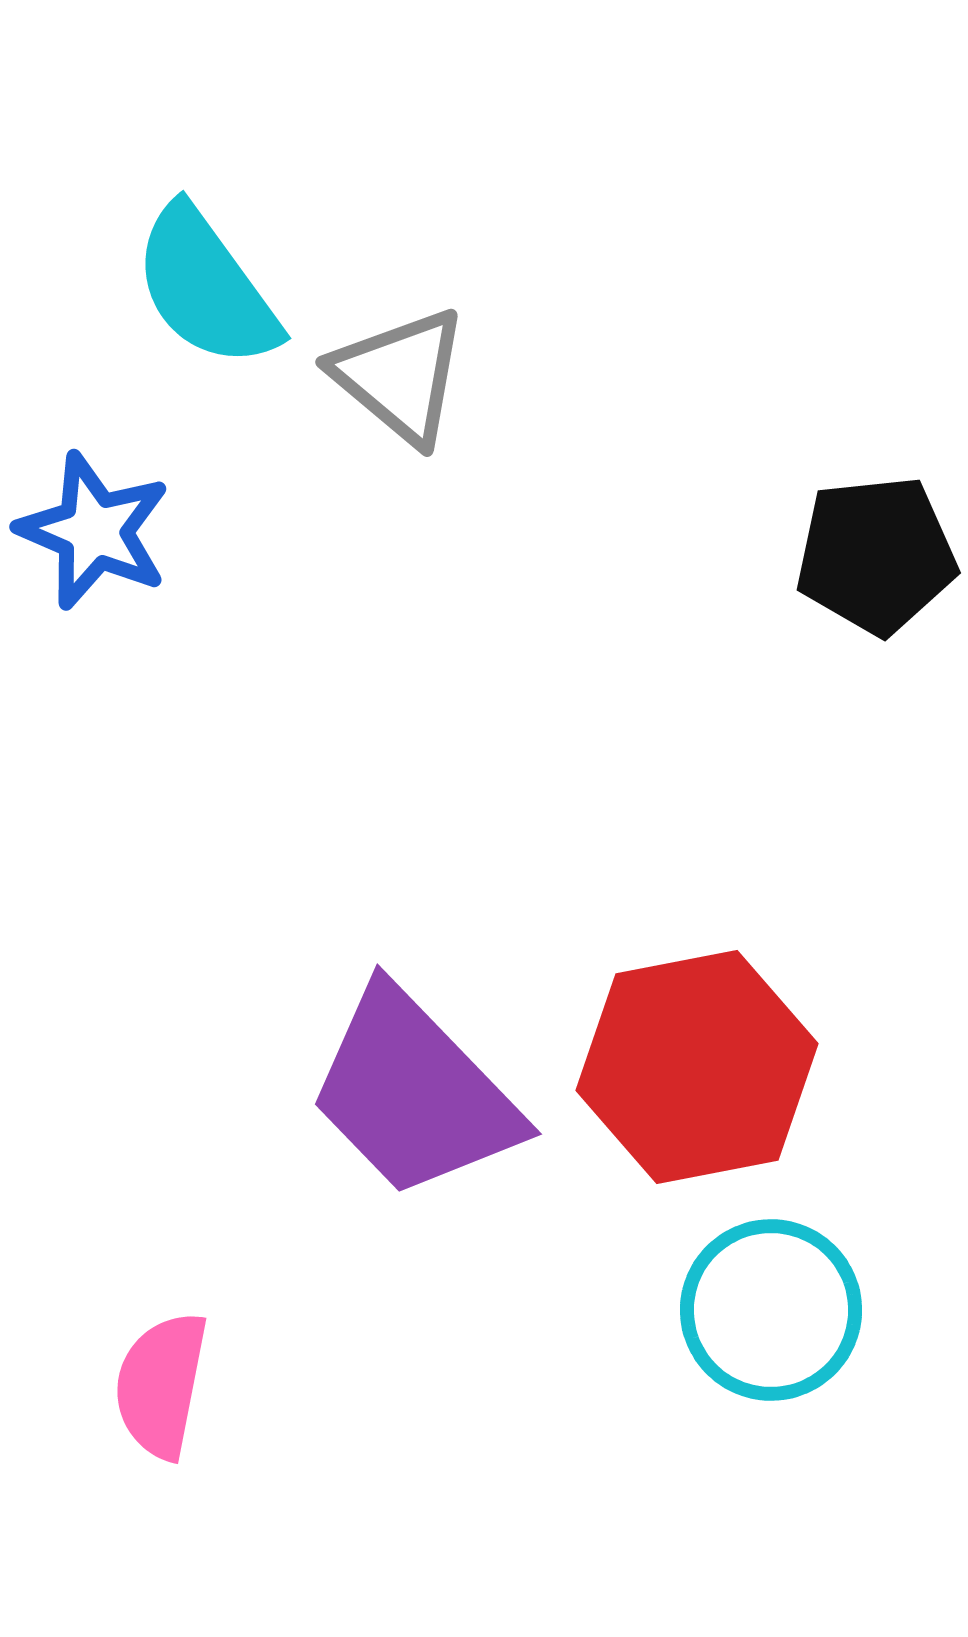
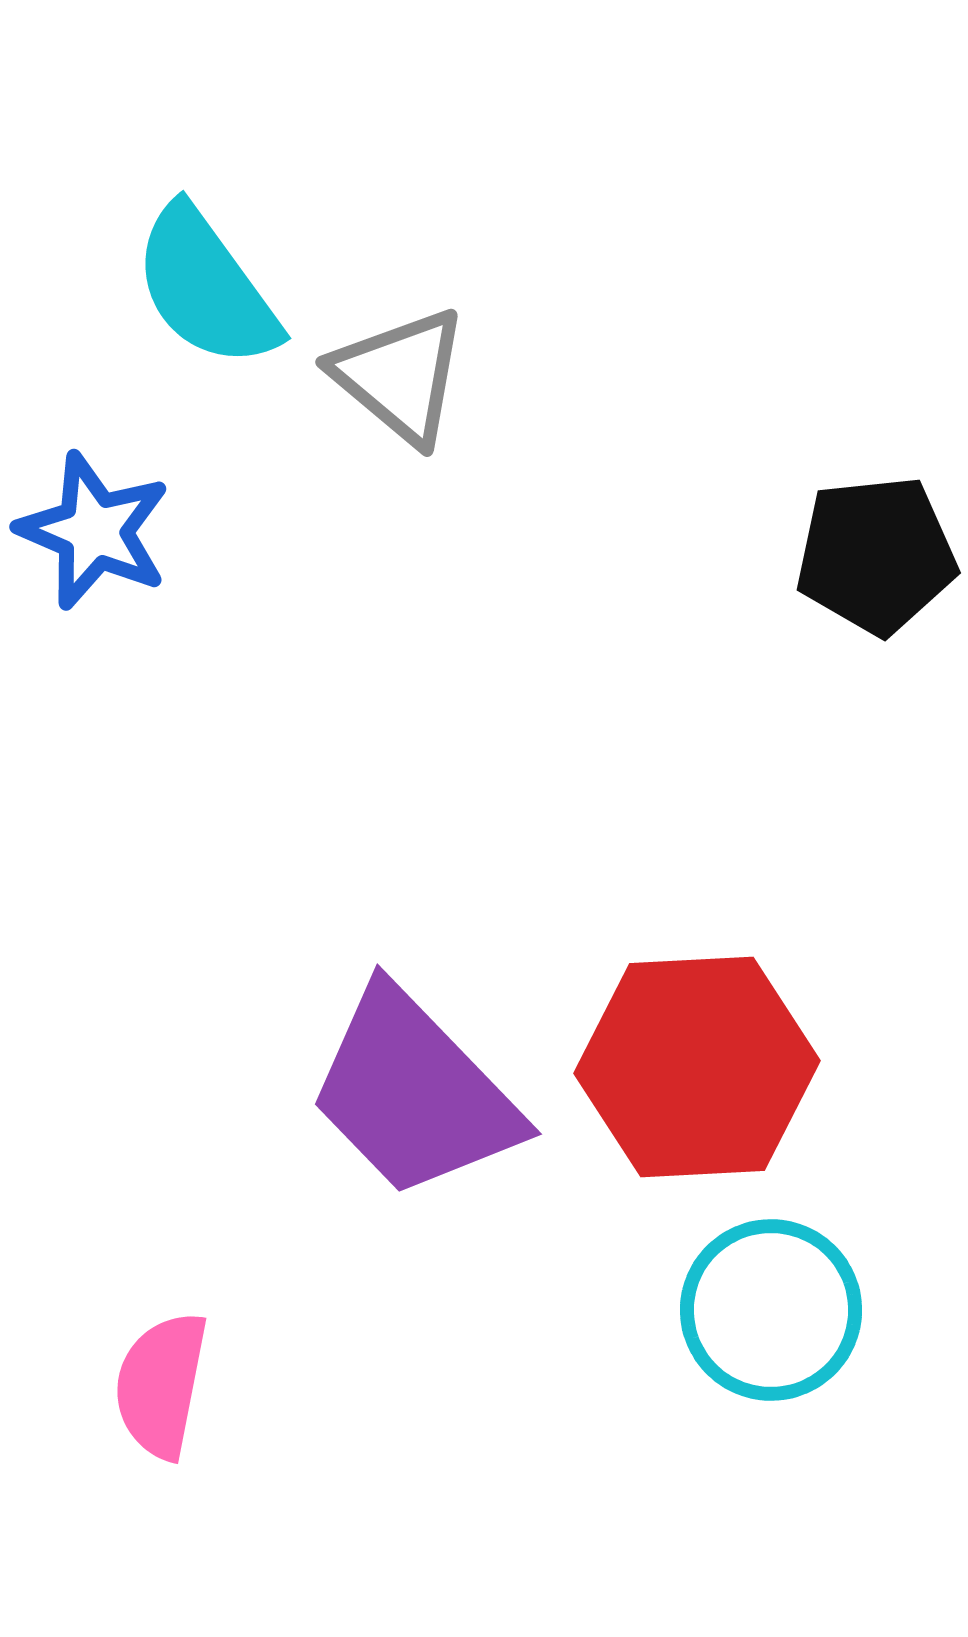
red hexagon: rotated 8 degrees clockwise
